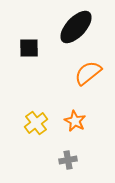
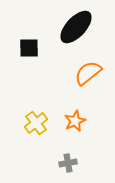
orange star: rotated 20 degrees clockwise
gray cross: moved 3 px down
